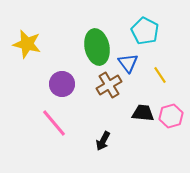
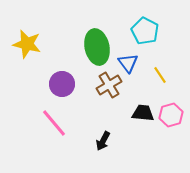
pink hexagon: moved 1 px up
